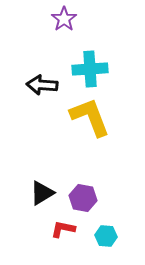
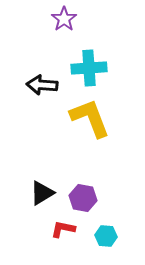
cyan cross: moved 1 px left, 1 px up
yellow L-shape: moved 1 px down
